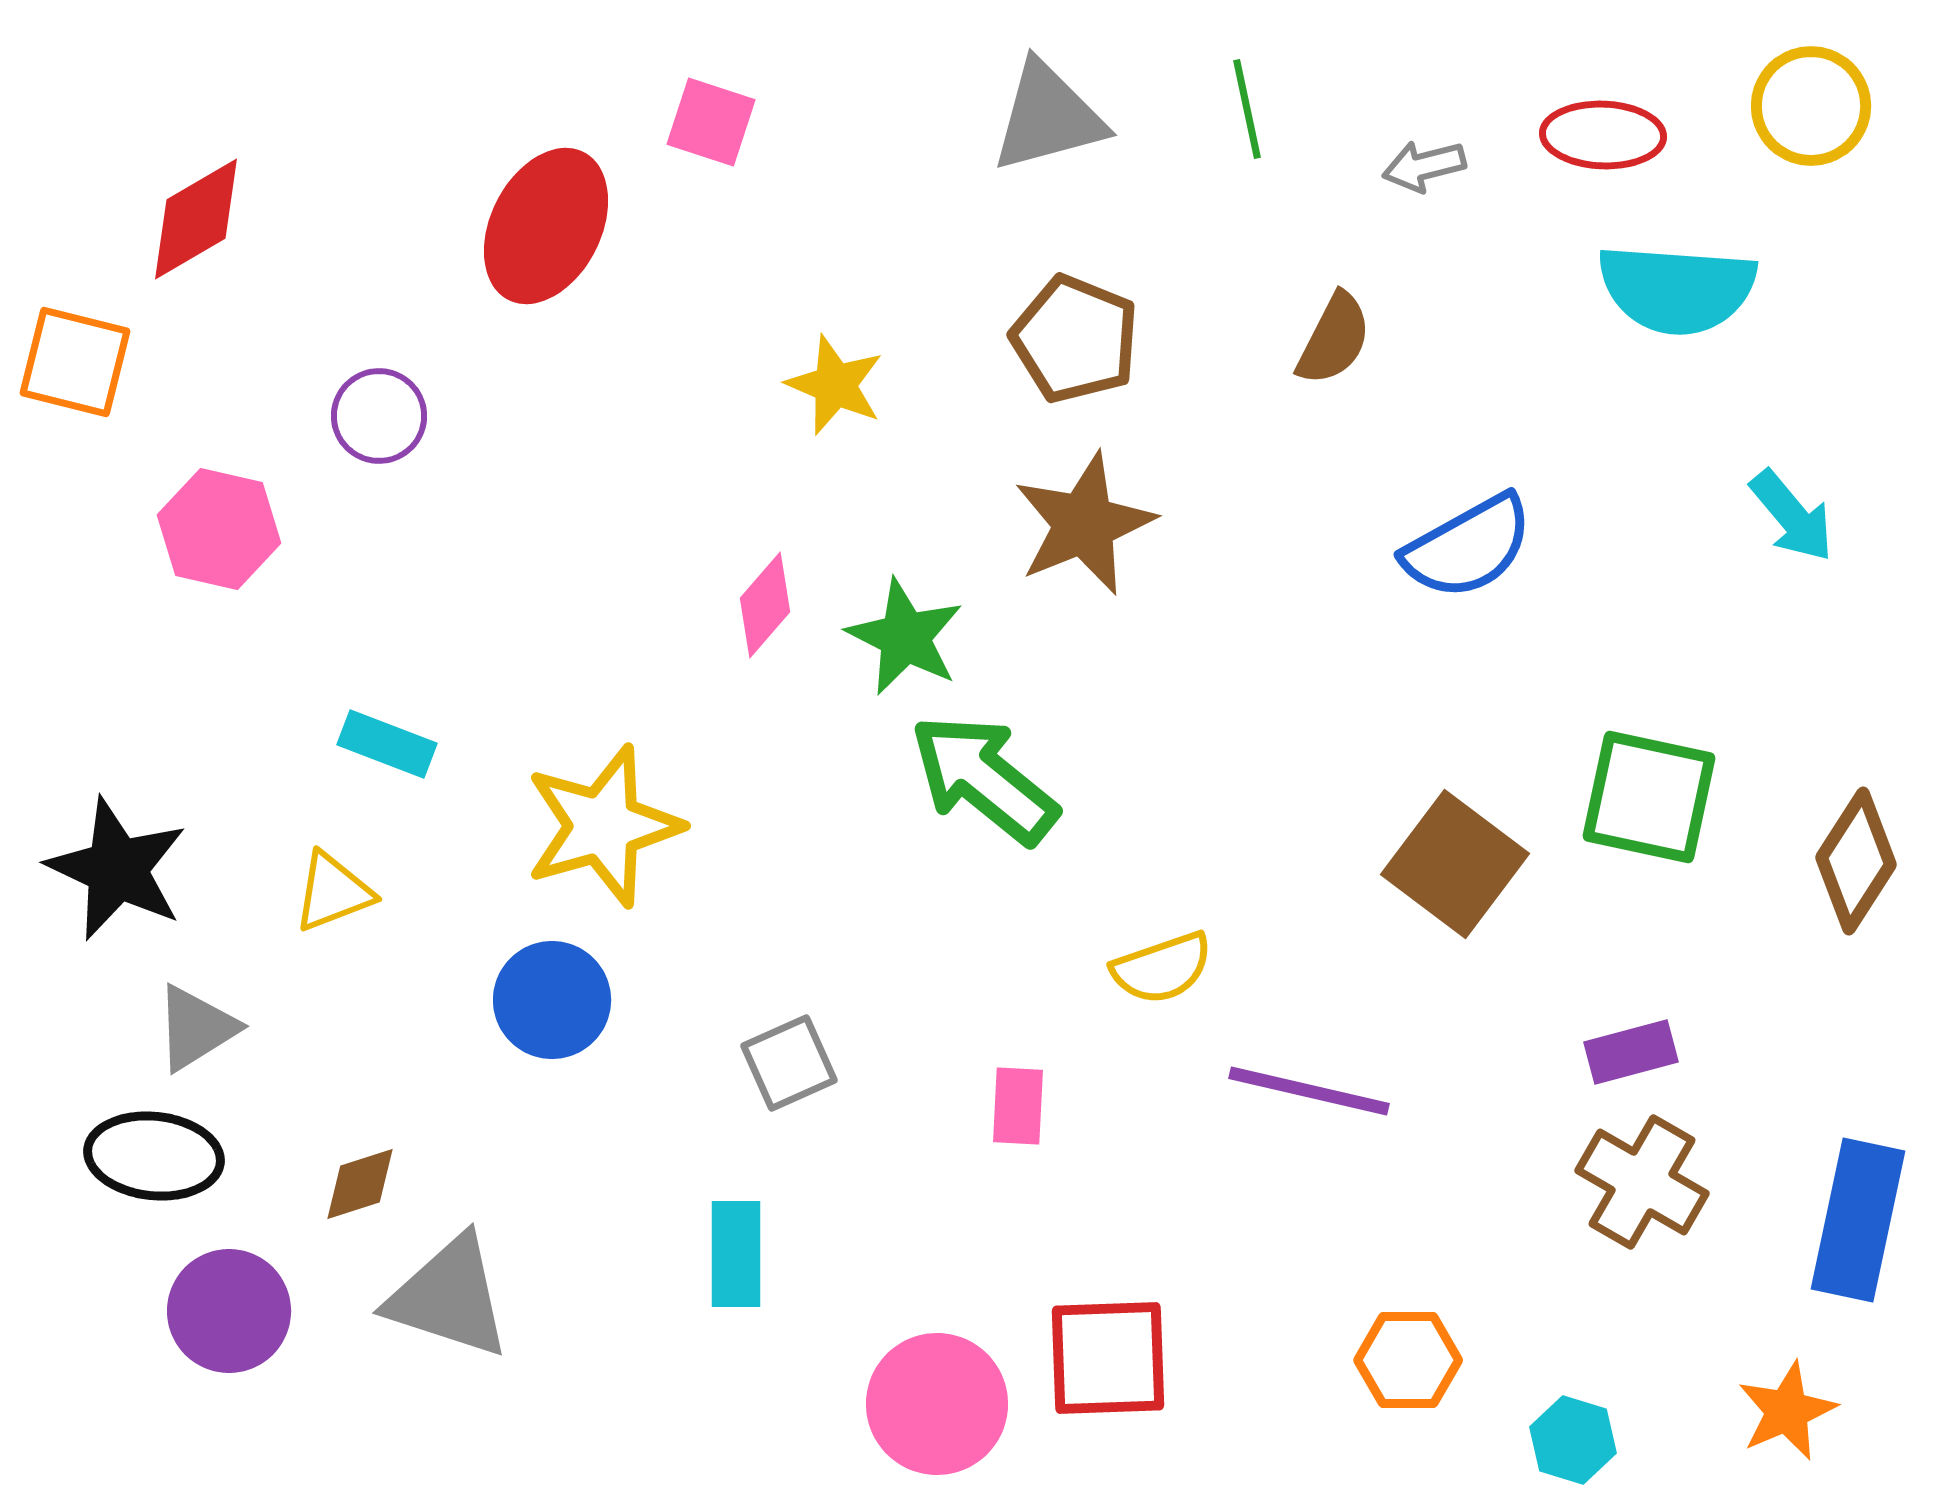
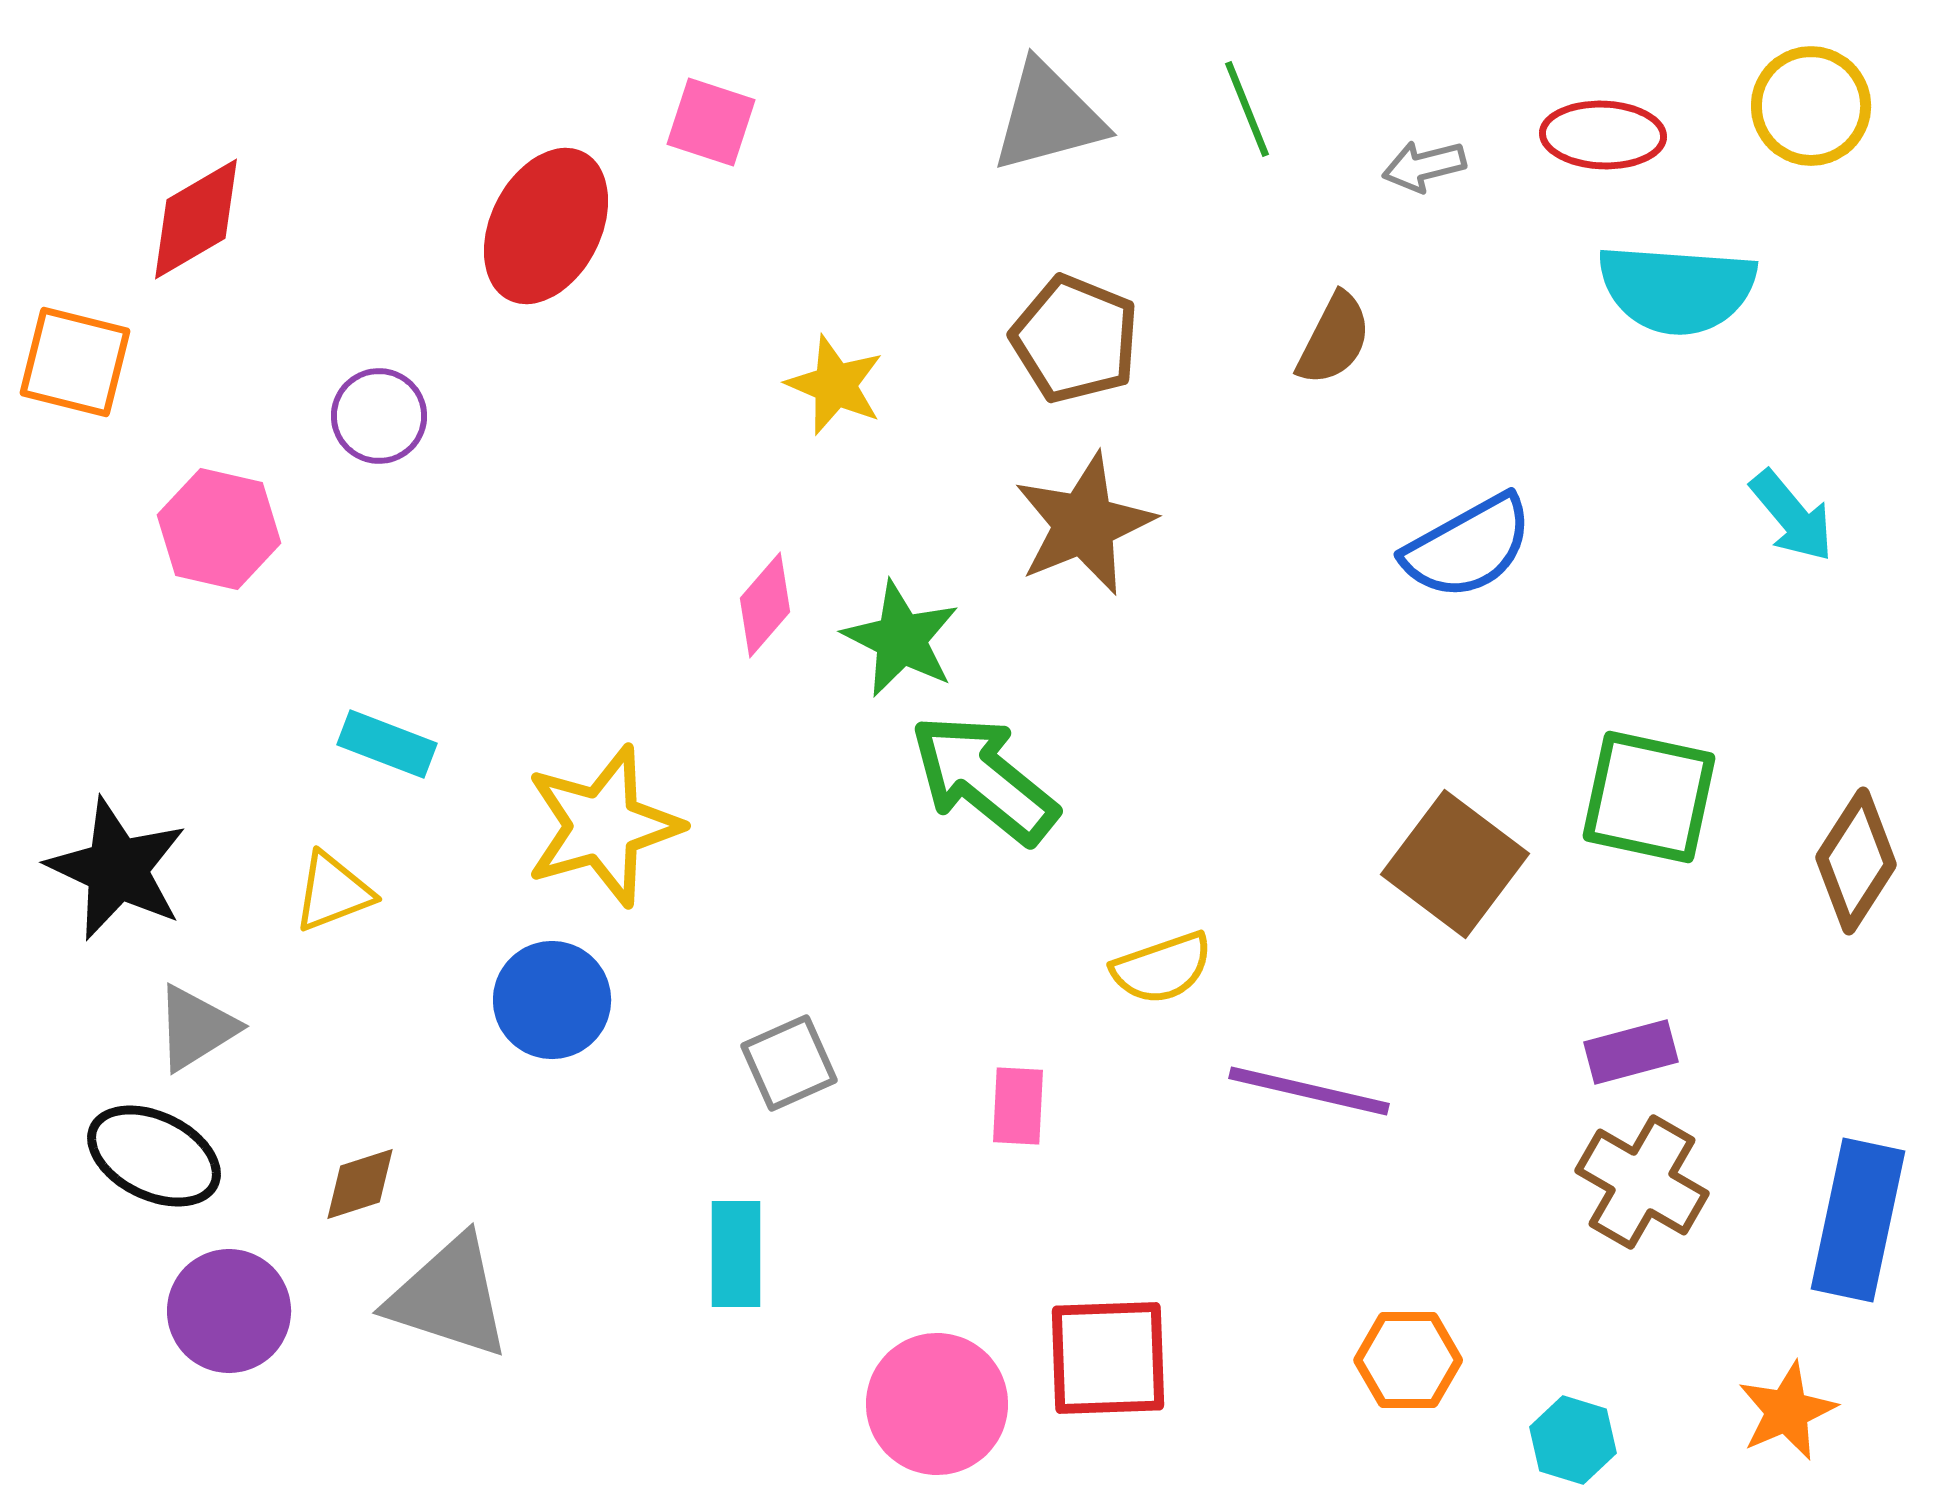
green line at (1247, 109): rotated 10 degrees counterclockwise
green star at (905, 637): moved 4 px left, 2 px down
black ellipse at (154, 1156): rotated 20 degrees clockwise
